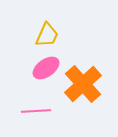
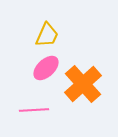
pink ellipse: rotated 8 degrees counterclockwise
pink line: moved 2 px left, 1 px up
